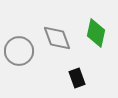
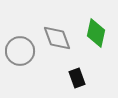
gray circle: moved 1 px right
